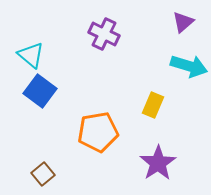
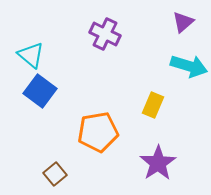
purple cross: moved 1 px right
brown square: moved 12 px right
